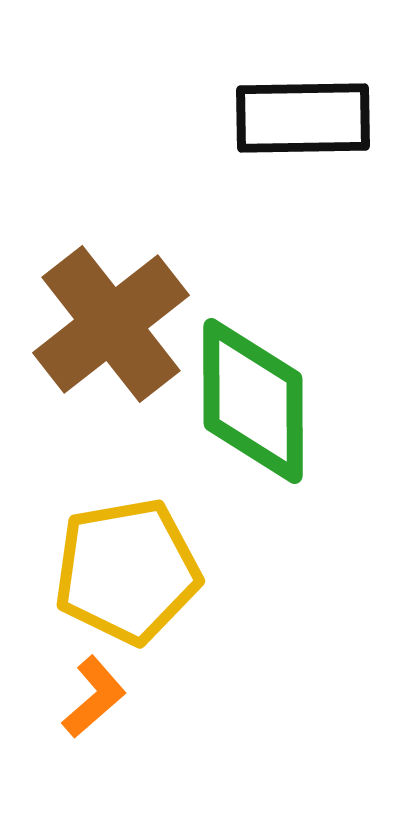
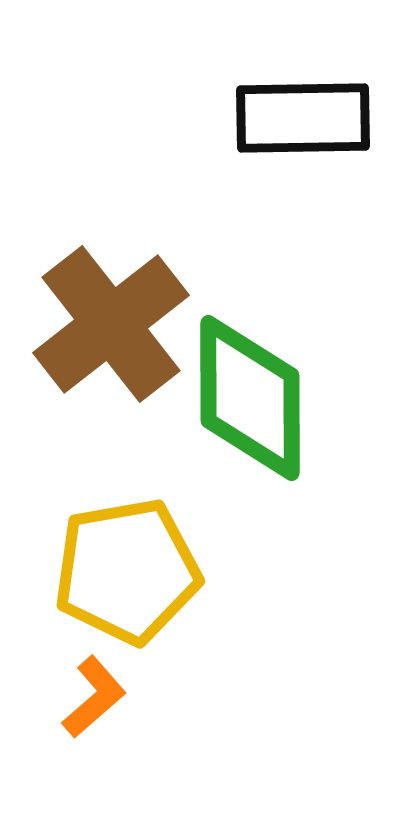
green diamond: moved 3 px left, 3 px up
